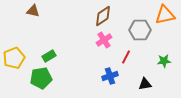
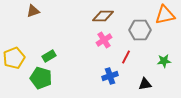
brown triangle: rotated 32 degrees counterclockwise
brown diamond: rotated 35 degrees clockwise
green pentagon: rotated 25 degrees clockwise
